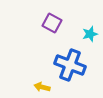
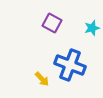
cyan star: moved 2 px right, 6 px up
yellow arrow: moved 8 px up; rotated 147 degrees counterclockwise
